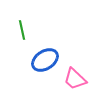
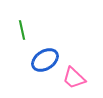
pink trapezoid: moved 1 px left, 1 px up
